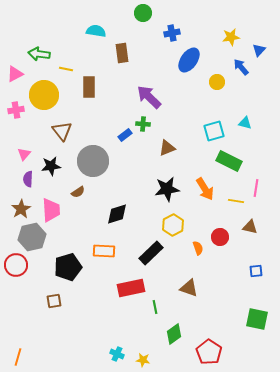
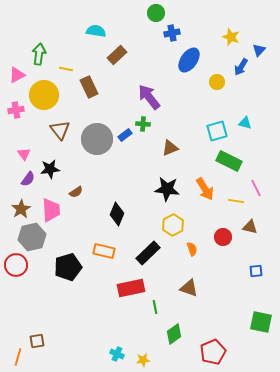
green circle at (143, 13): moved 13 px right
yellow star at (231, 37): rotated 30 degrees clockwise
brown rectangle at (122, 53): moved 5 px left, 2 px down; rotated 54 degrees clockwise
green arrow at (39, 54): rotated 90 degrees clockwise
blue arrow at (241, 67): rotated 108 degrees counterclockwise
pink triangle at (15, 74): moved 2 px right, 1 px down
brown rectangle at (89, 87): rotated 25 degrees counterclockwise
purple arrow at (149, 97): rotated 8 degrees clockwise
brown triangle at (62, 131): moved 2 px left, 1 px up
cyan square at (214, 131): moved 3 px right
brown triangle at (167, 148): moved 3 px right
pink triangle at (24, 154): rotated 16 degrees counterclockwise
gray circle at (93, 161): moved 4 px right, 22 px up
black star at (51, 166): moved 1 px left, 3 px down
purple semicircle at (28, 179): rotated 147 degrees counterclockwise
pink line at (256, 188): rotated 36 degrees counterclockwise
black star at (167, 189): rotated 15 degrees clockwise
brown semicircle at (78, 192): moved 2 px left
black diamond at (117, 214): rotated 50 degrees counterclockwise
red circle at (220, 237): moved 3 px right
orange semicircle at (198, 248): moved 6 px left, 1 px down
orange rectangle at (104, 251): rotated 10 degrees clockwise
black rectangle at (151, 253): moved 3 px left
brown square at (54, 301): moved 17 px left, 40 px down
green square at (257, 319): moved 4 px right, 3 px down
red pentagon at (209, 352): moved 4 px right; rotated 15 degrees clockwise
yellow star at (143, 360): rotated 16 degrees counterclockwise
